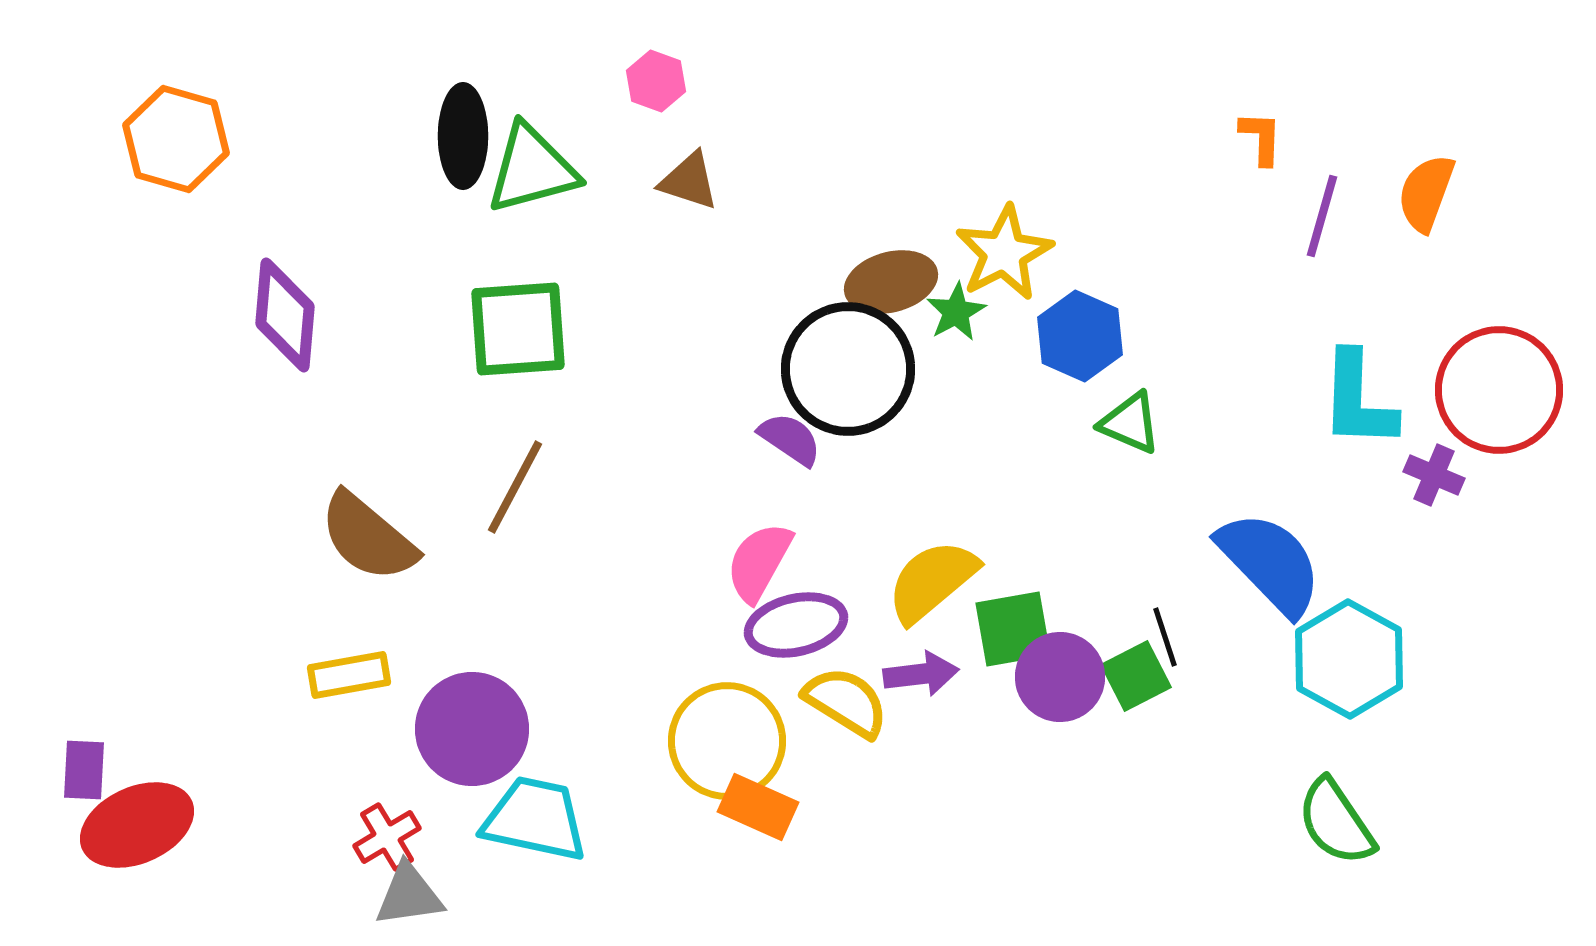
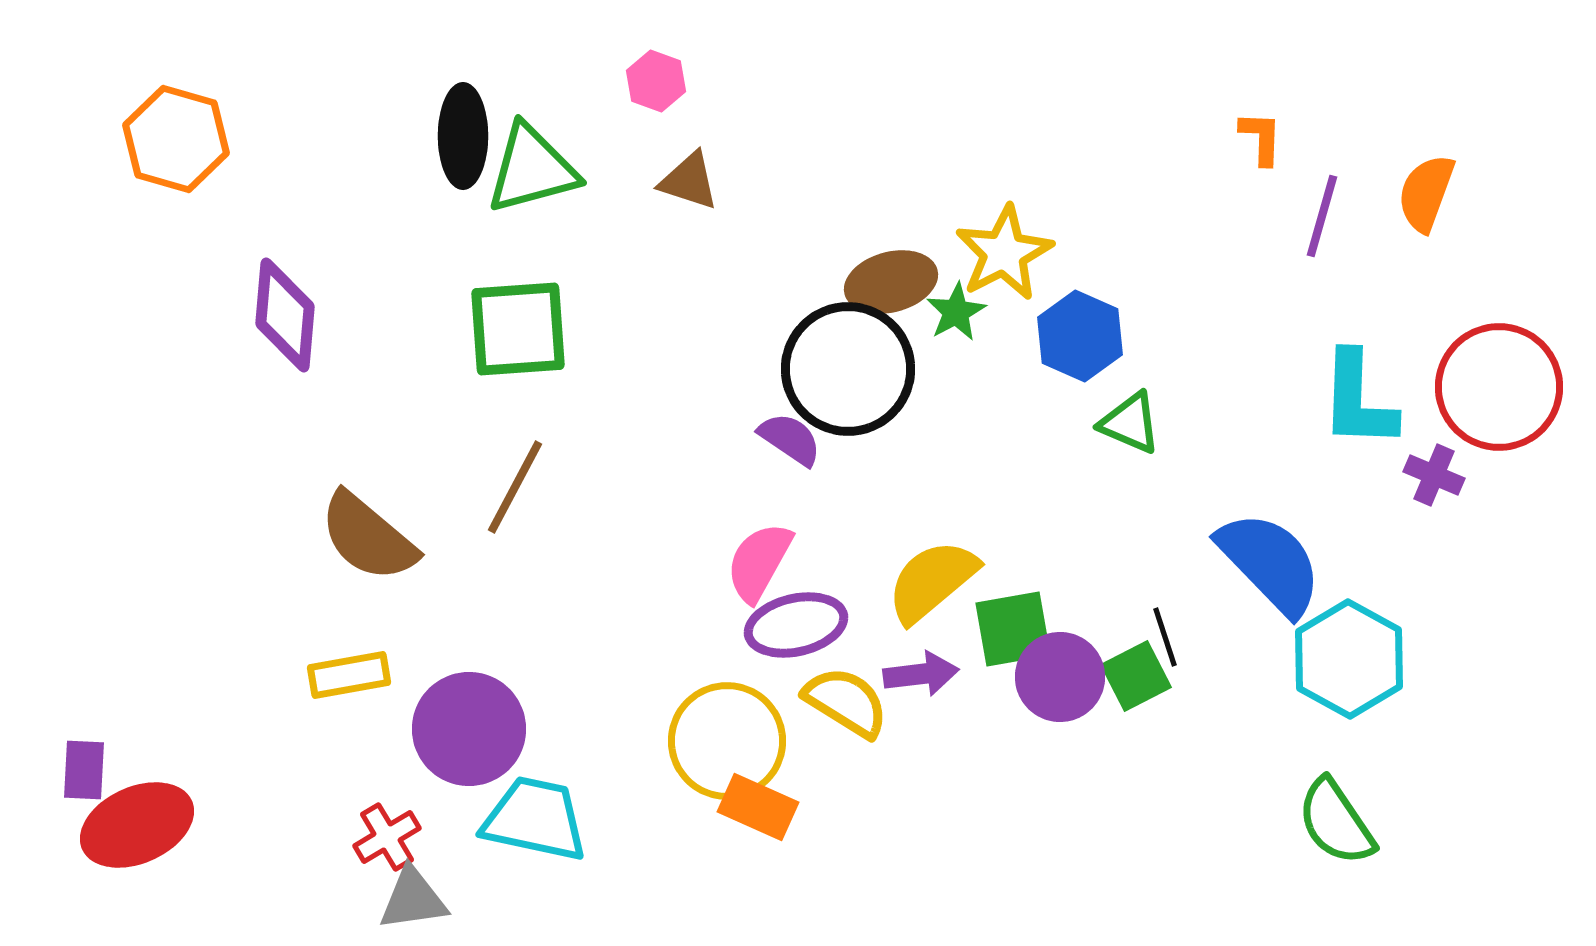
red circle at (1499, 390): moved 3 px up
purple circle at (472, 729): moved 3 px left
gray triangle at (409, 895): moved 4 px right, 4 px down
